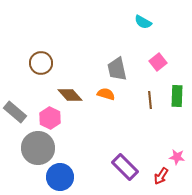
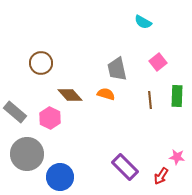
gray circle: moved 11 px left, 6 px down
